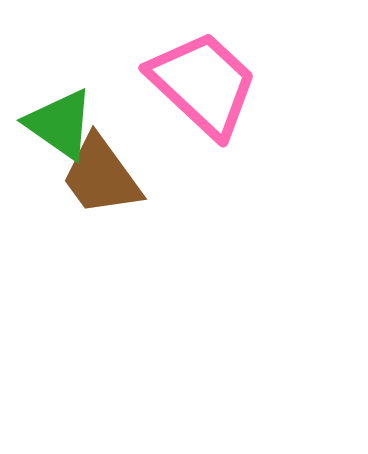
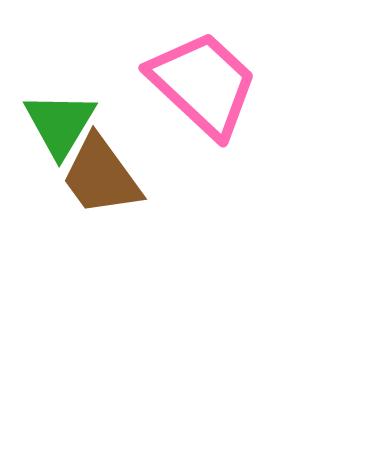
green triangle: rotated 26 degrees clockwise
